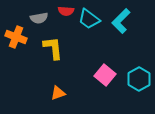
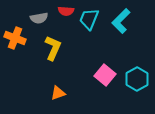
cyan trapezoid: rotated 75 degrees clockwise
orange cross: moved 1 px left, 1 px down
yellow L-shape: rotated 30 degrees clockwise
cyan hexagon: moved 2 px left
